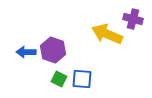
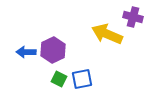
purple cross: moved 2 px up
purple hexagon: rotated 15 degrees clockwise
blue square: rotated 15 degrees counterclockwise
